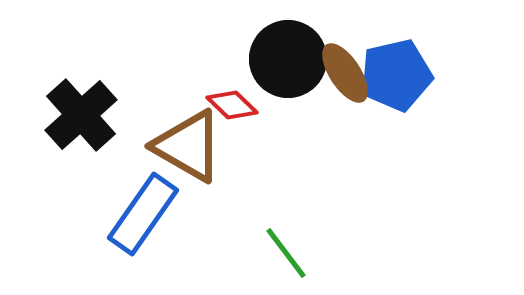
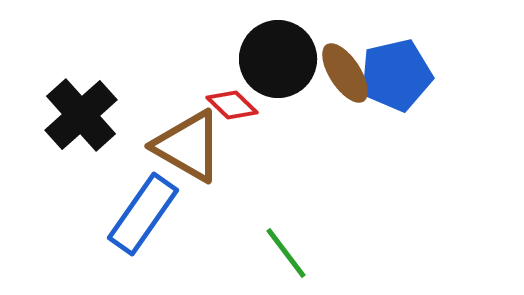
black circle: moved 10 px left
